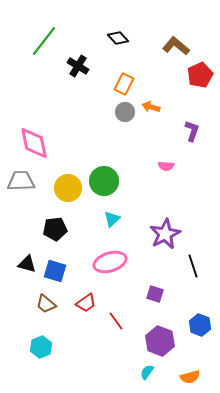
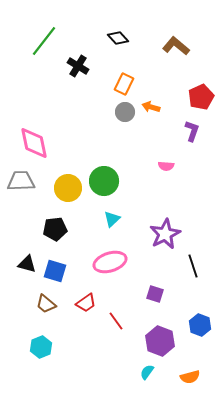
red pentagon: moved 1 px right, 22 px down
